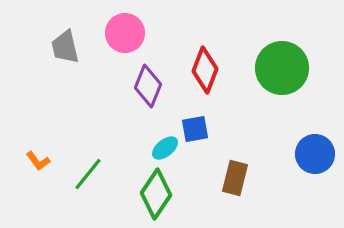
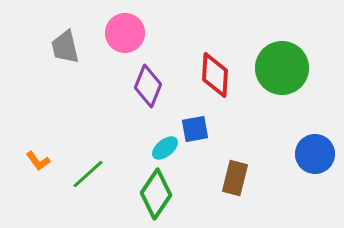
red diamond: moved 10 px right, 5 px down; rotated 18 degrees counterclockwise
green line: rotated 9 degrees clockwise
